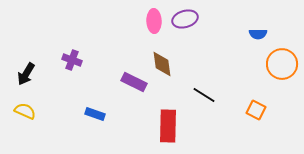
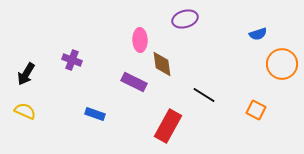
pink ellipse: moved 14 px left, 19 px down
blue semicircle: rotated 18 degrees counterclockwise
red rectangle: rotated 28 degrees clockwise
